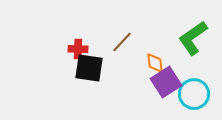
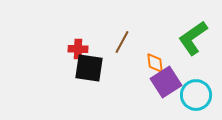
brown line: rotated 15 degrees counterclockwise
cyan circle: moved 2 px right, 1 px down
